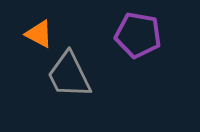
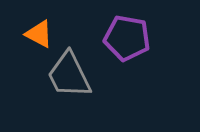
purple pentagon: moved 11 px left, 3 px down
